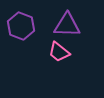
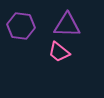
purple hexagon: rotated 12 degrees counterclockwise
